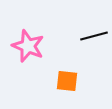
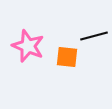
orange square: moved 24 px up
